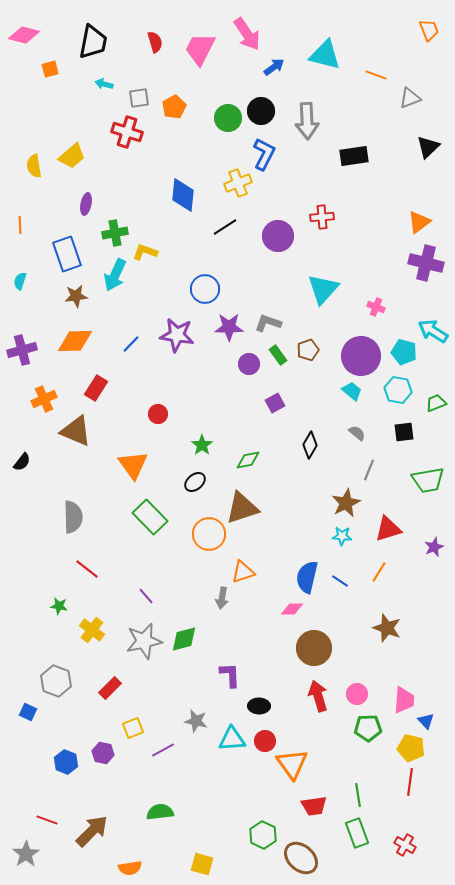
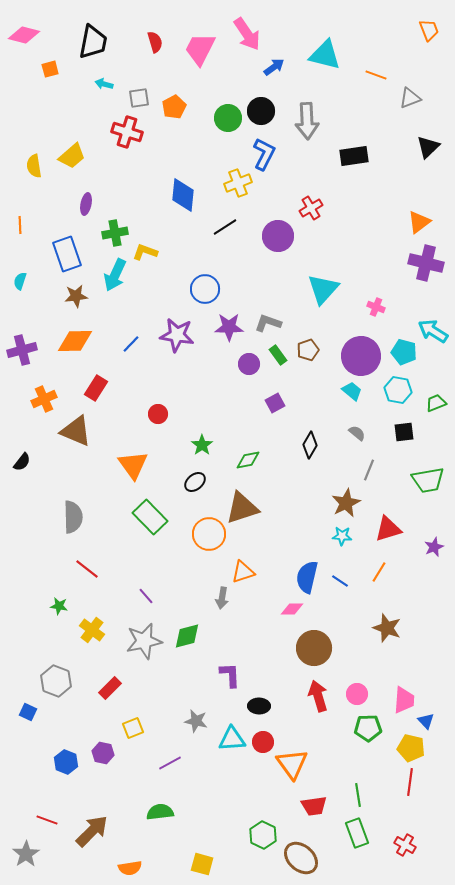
red cross at (322, 217): moved 11 px left, 9 px up; rotated 25 degrees counterclockwise
green diamond at (184, 639): moved 3 px right, 3 px up
red circle at (265, 741): moved 2 px left, 1 px down
purple line at (163, 750): moved 7 px right, 13 px down
